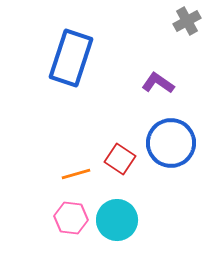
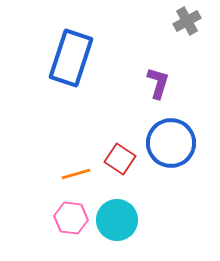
purple L-shape: rotated 72 degrees clockwise
